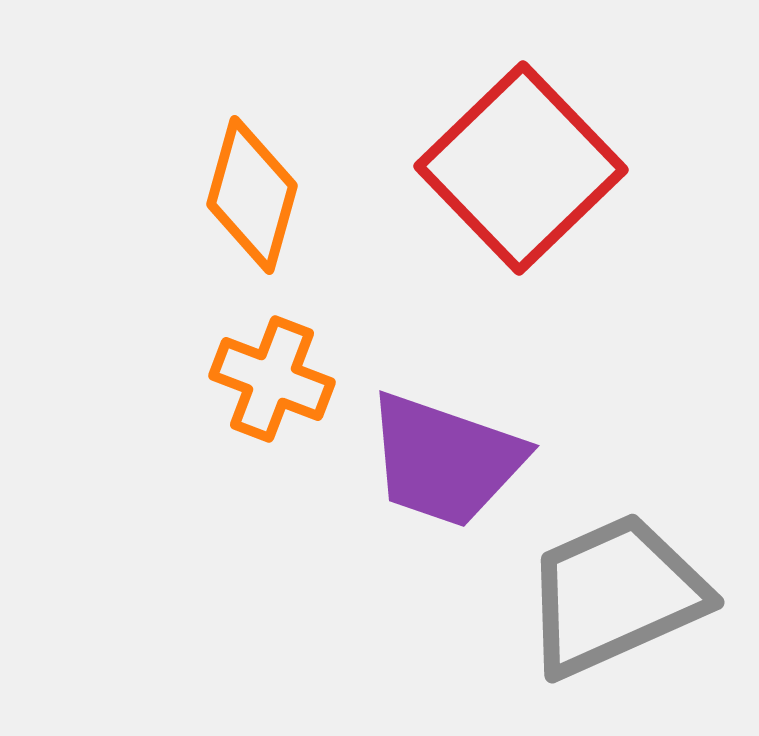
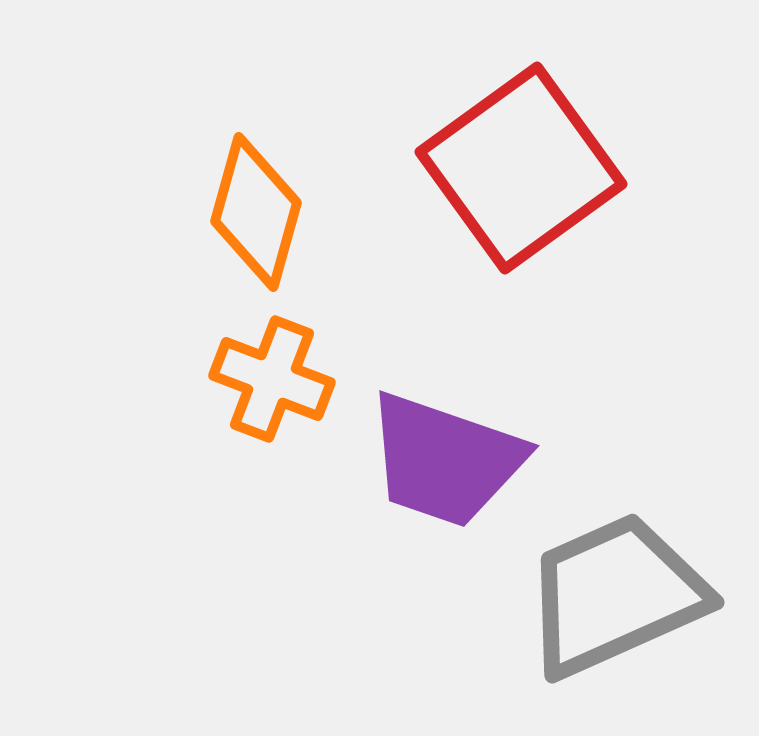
red square: rotated 8 degrees clockwise
orange diamond: moved 4 px right, 17 px down
